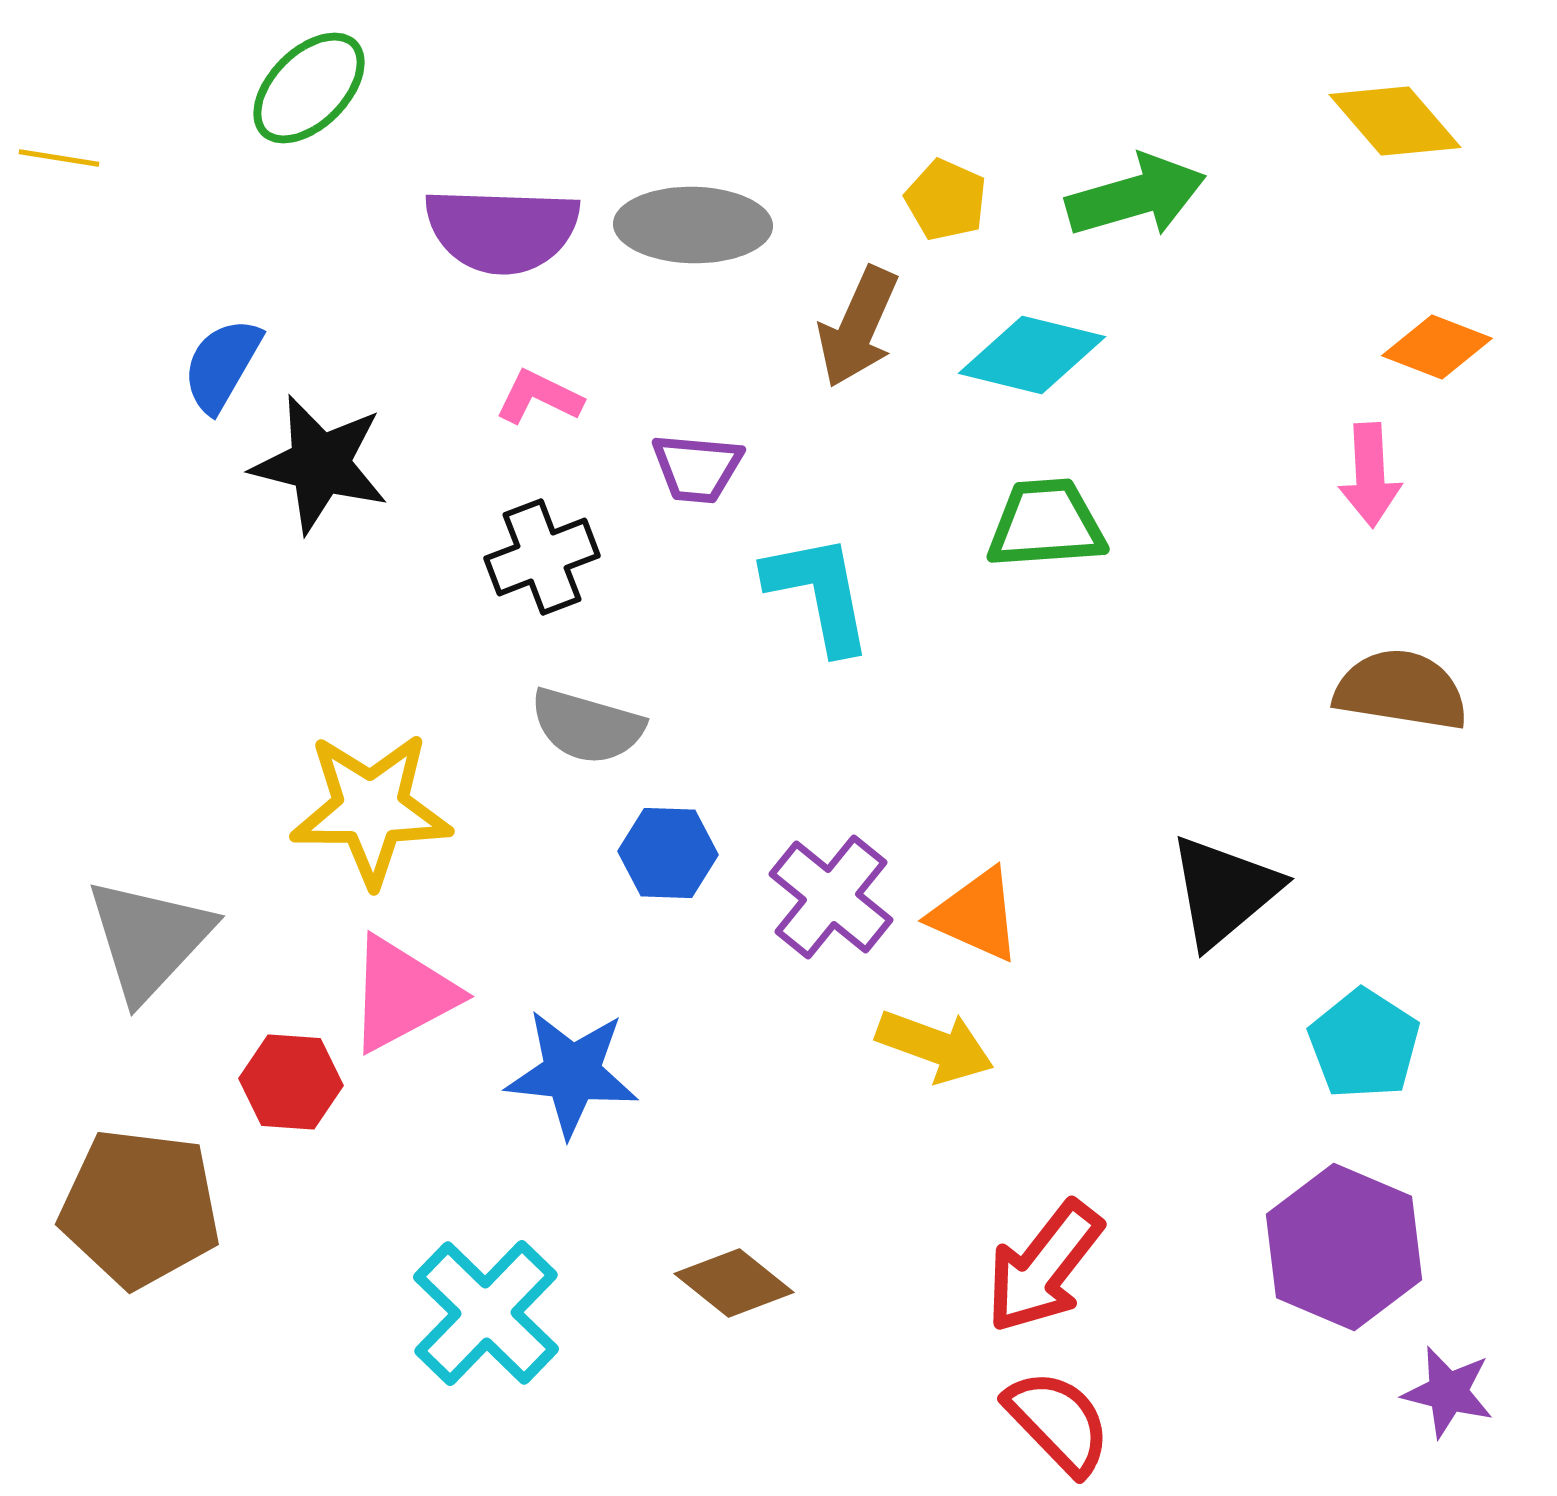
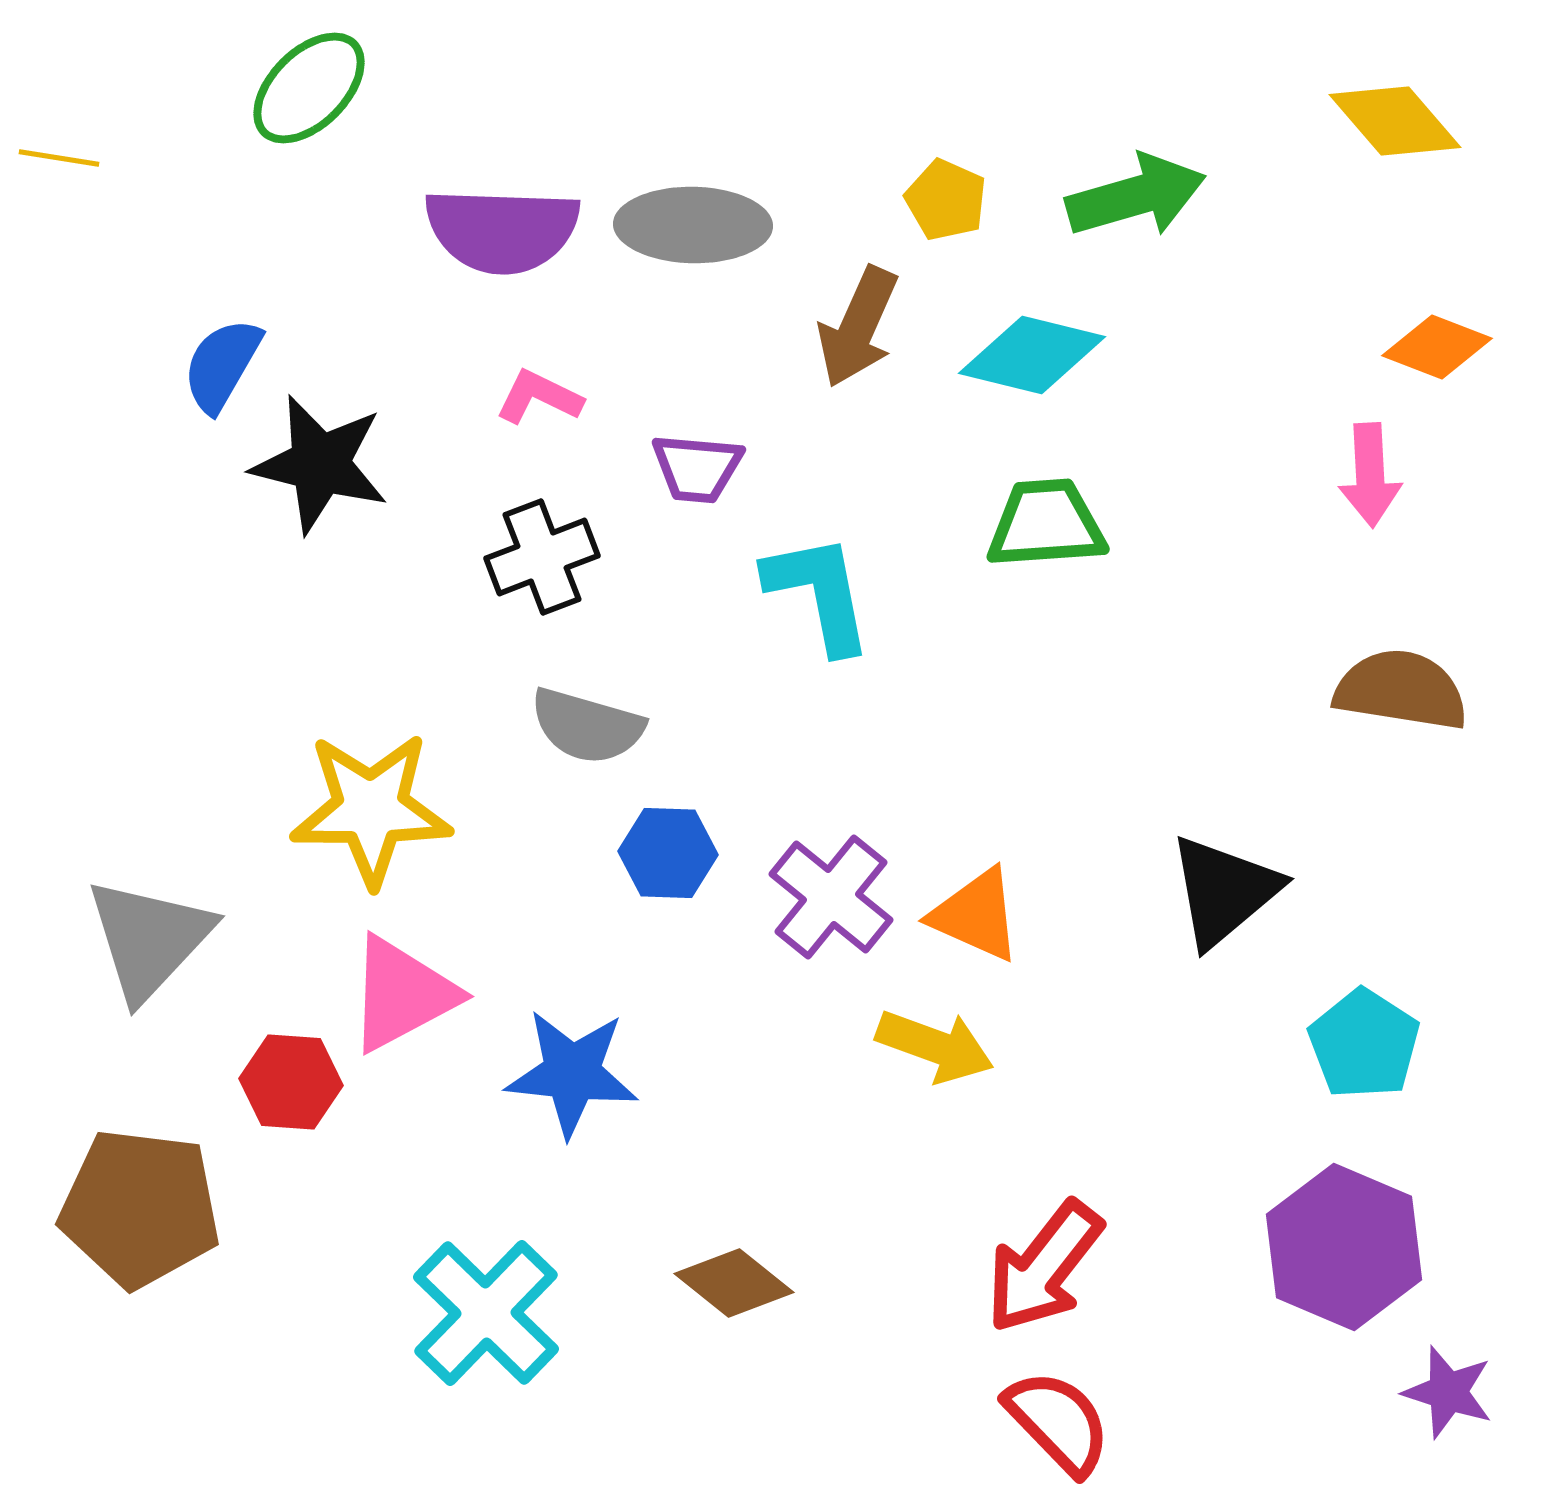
purple star: rotated 4 degrees clockwise
